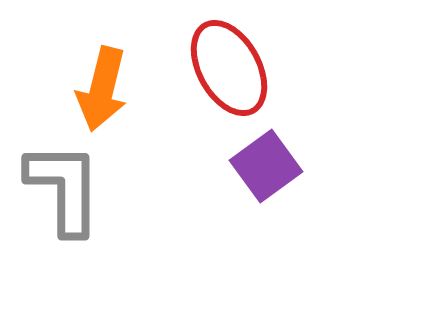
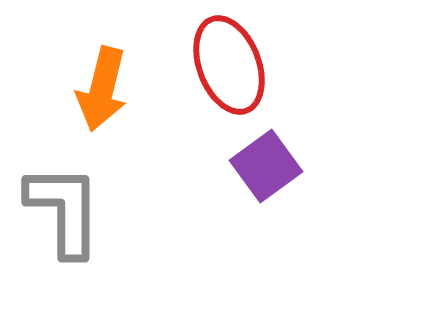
red ellipse: moved 3 px up; rotated 8 degrees clockwise
gray L-shape: moved 22 px down
